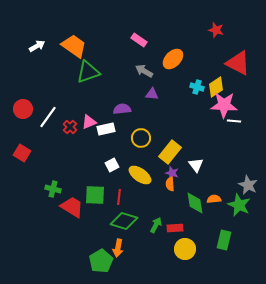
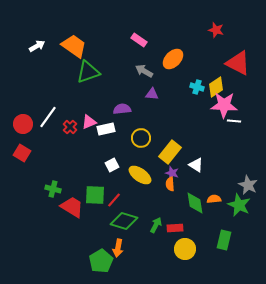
red circle at (23, 109): moved 15 px down
white triangle at (196, 165): rotated 21 degrees counterclockwise
red line at (119, 197): moved 5 px left, 3 px down; rotated 35 degrees clockwise
